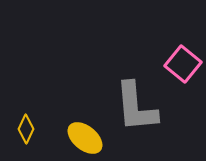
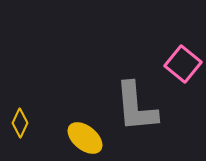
yellow diamond: moved 6 px left, 6 px up
